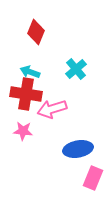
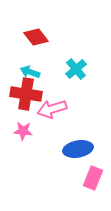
red diamond: moved 5 px down; rotated 60 degrees counterclockwise
